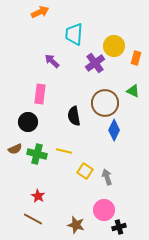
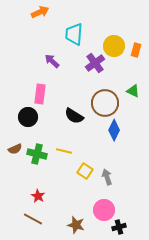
orange rectangle: moved 8 px up
black semicircle: rotated 48 degrees counterclockwise
black circle: moved 5 px up
